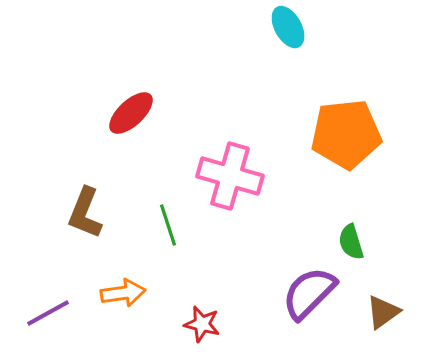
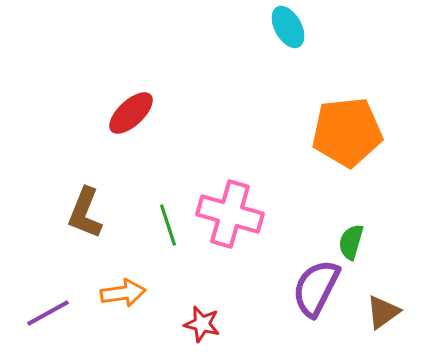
orange pentagon: moved 1 px right, 2 px up
pink cross: moved 38 px down
green semicircle: rotated 33 degrees clockwise
purple semicircle: moved 7 px right, 5 px up; rotated 18 degrees counterclockwise
